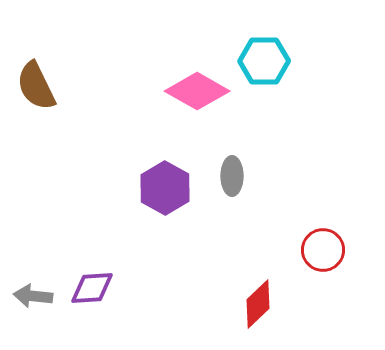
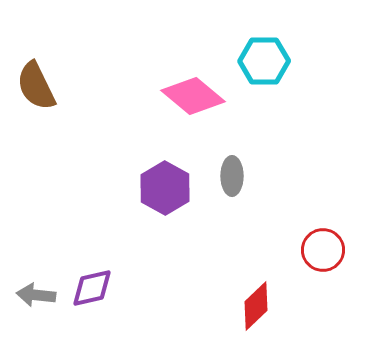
pink diamond: moved 4 px left, 5 px down; rotated 10 degrees clockwise
purple diamond: rotated 9 degrees counterclockwise
gray arrow: moved 3 px right, 1 px up
red diamond: moved 2 px left, 2 px down
